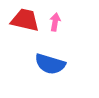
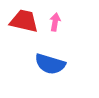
red trapezoid: moved 1 px left, 1 px down
